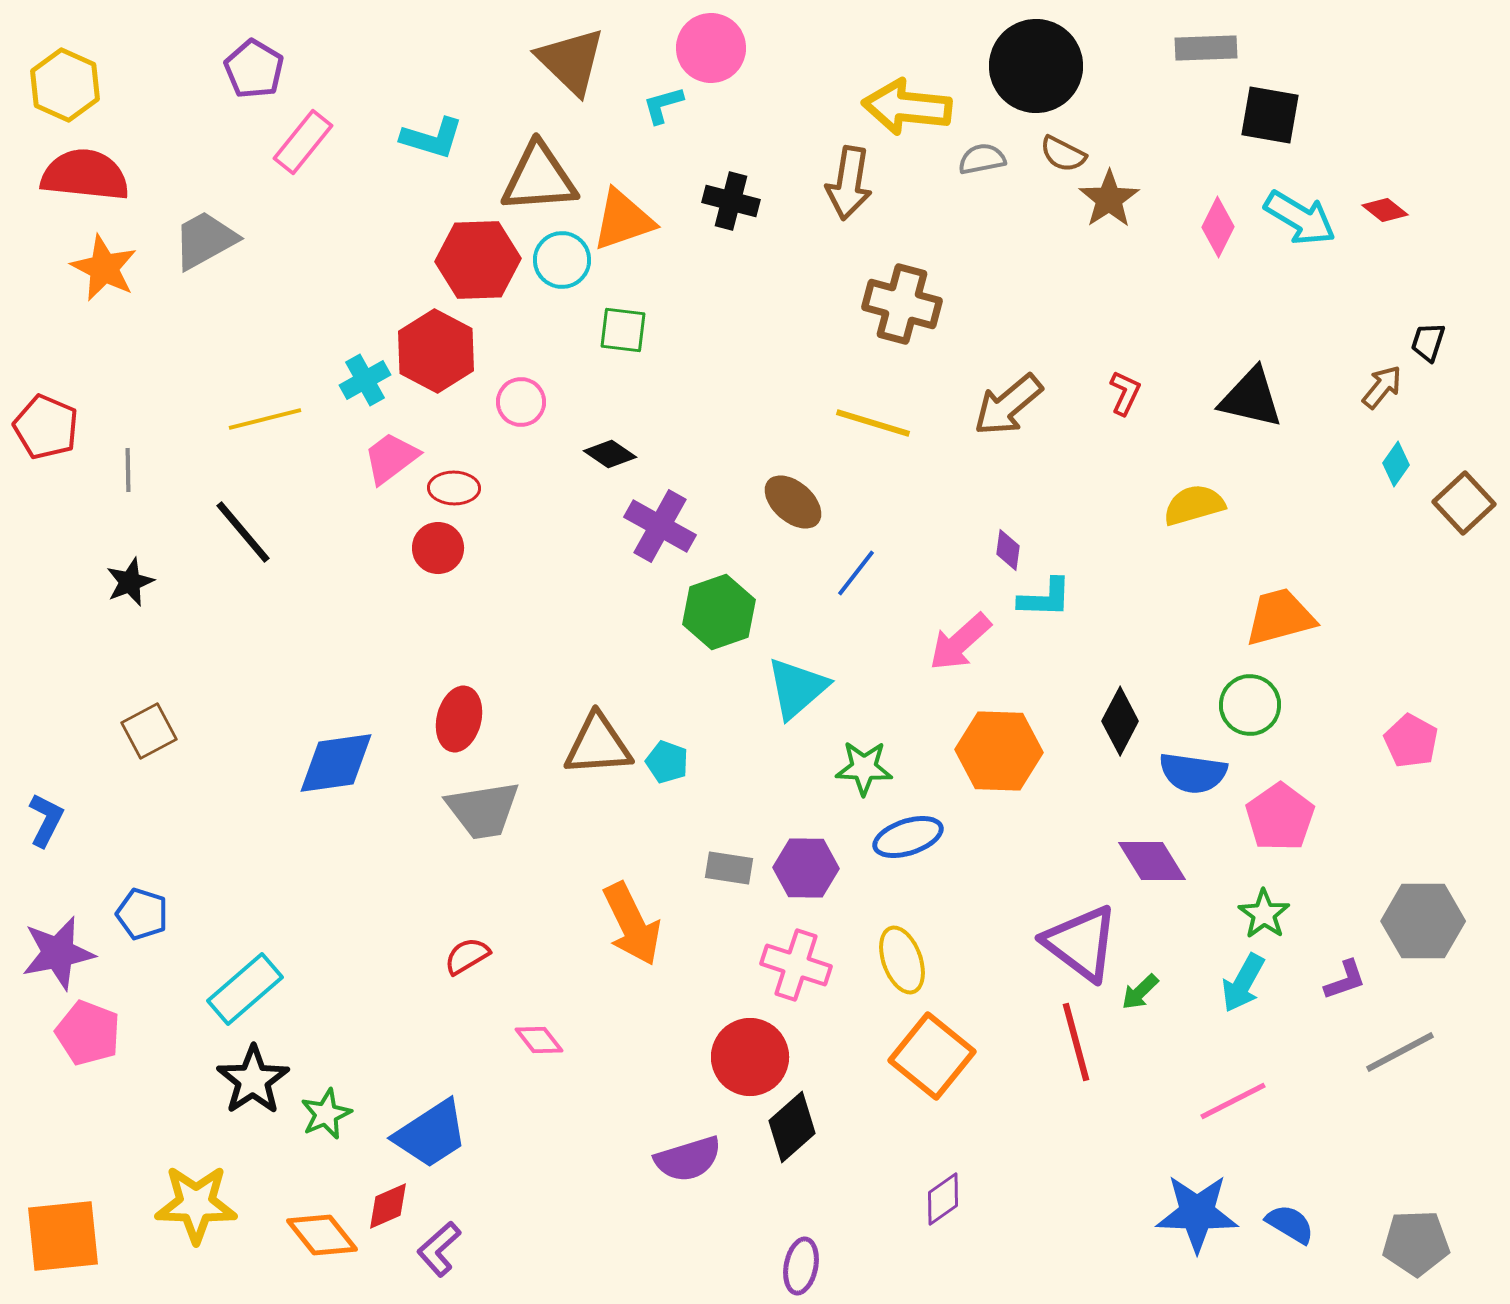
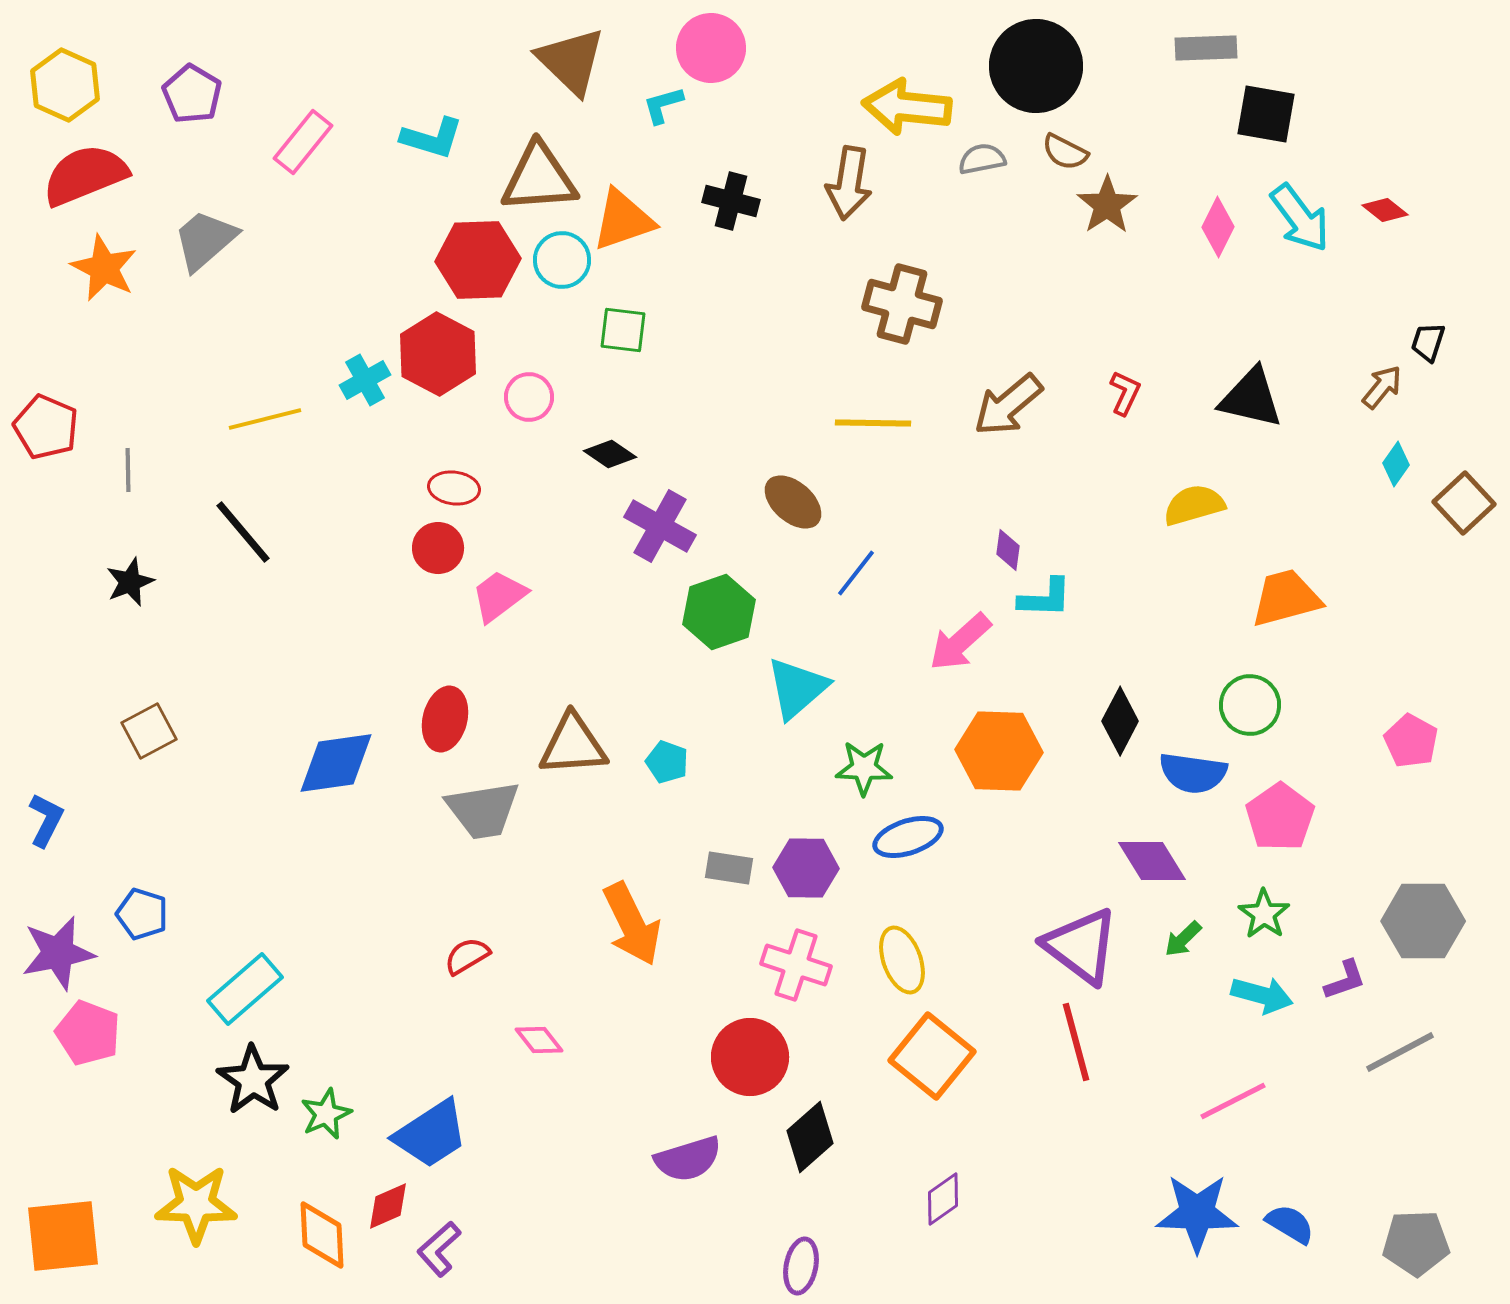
purple pentagon at (254, 69): moved 62 px left, 25 px down
black square at (1270, 115): moved 4 px left, 1 px up
brown semicircle at (1063, 154): moved 2 px right, 2 px up
red semicircle at (85, 175): rotated 28 degrees counterclockwise
brown star at (1109, 199): moved 2 px left, 6 px down
cyan arrow at (1300, 218): rotated 22 degrees clockwise
gray trapezoid at (205, 240): rotated 12 degrees counterclockwise
red hexagon at (436, 351): moved 2 px right, 3 px down
pink circle at (521, 402): moved 8 px right, 5 px up
yellow line at (873, 423): rotated 16 degrees counterclockwise
pink trapezoid at (391, 458): moved 108 px right, 138 px down
red ellipse at (454, 488): rotated 6 degrees clockwise
orange trapezoid at (1280, 617): moved 6 px right, 19 px up
red ellipse at (459, 719): moved 14 px left
brown triangle at (598, 745): moved 25 px left
purple triangle at (1081, 943): moved 3 px down
cyan arrow at (1243, 983): moved 19 px right, 12 px down; rotated 104 degrees counterclockwise
green arrow at (1140, 992): moved 43 px right, 53 px up
black star at (253, 1080): rotated 4 degrees counterclockwise
black diamond at (792, 1127): moved 18 px right, 10 px down
orange diamond at (322, 1235): rotated 36 degrees clockwise
